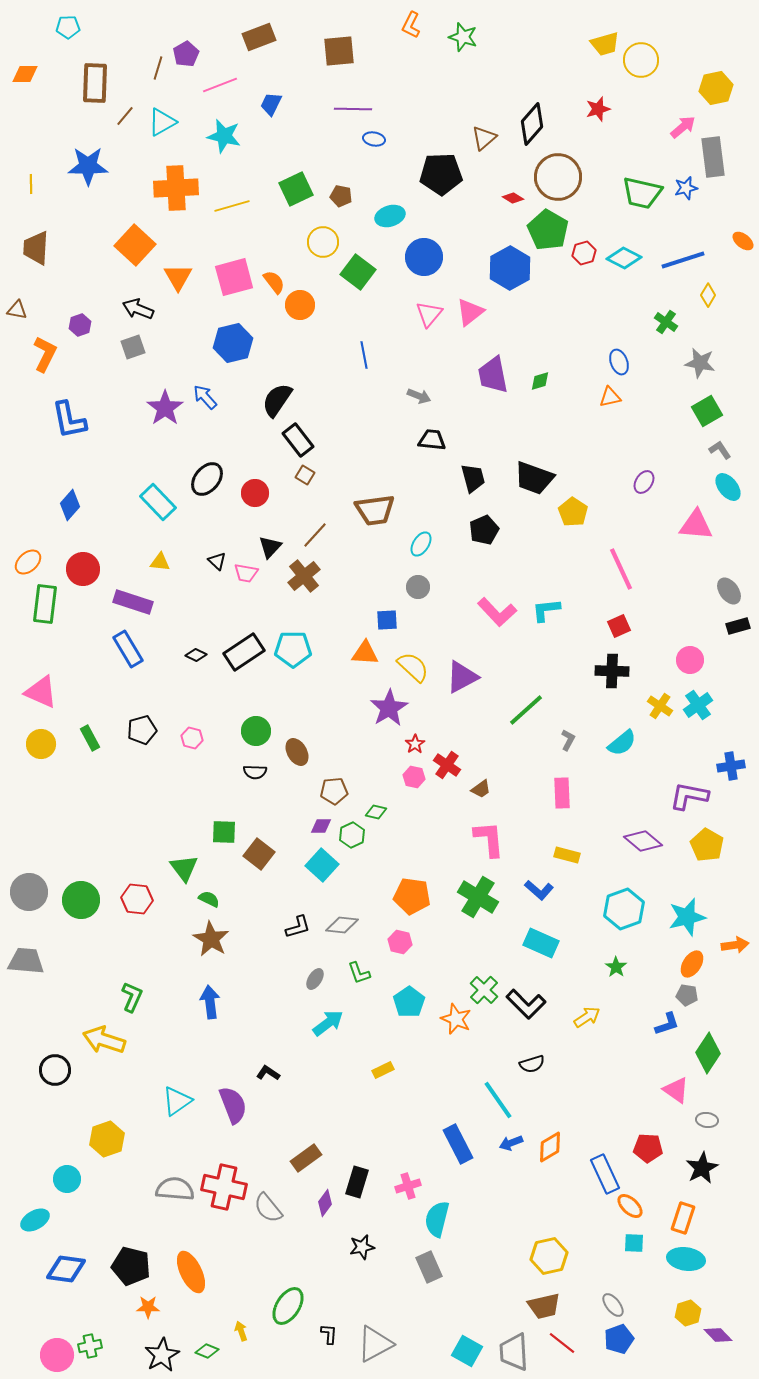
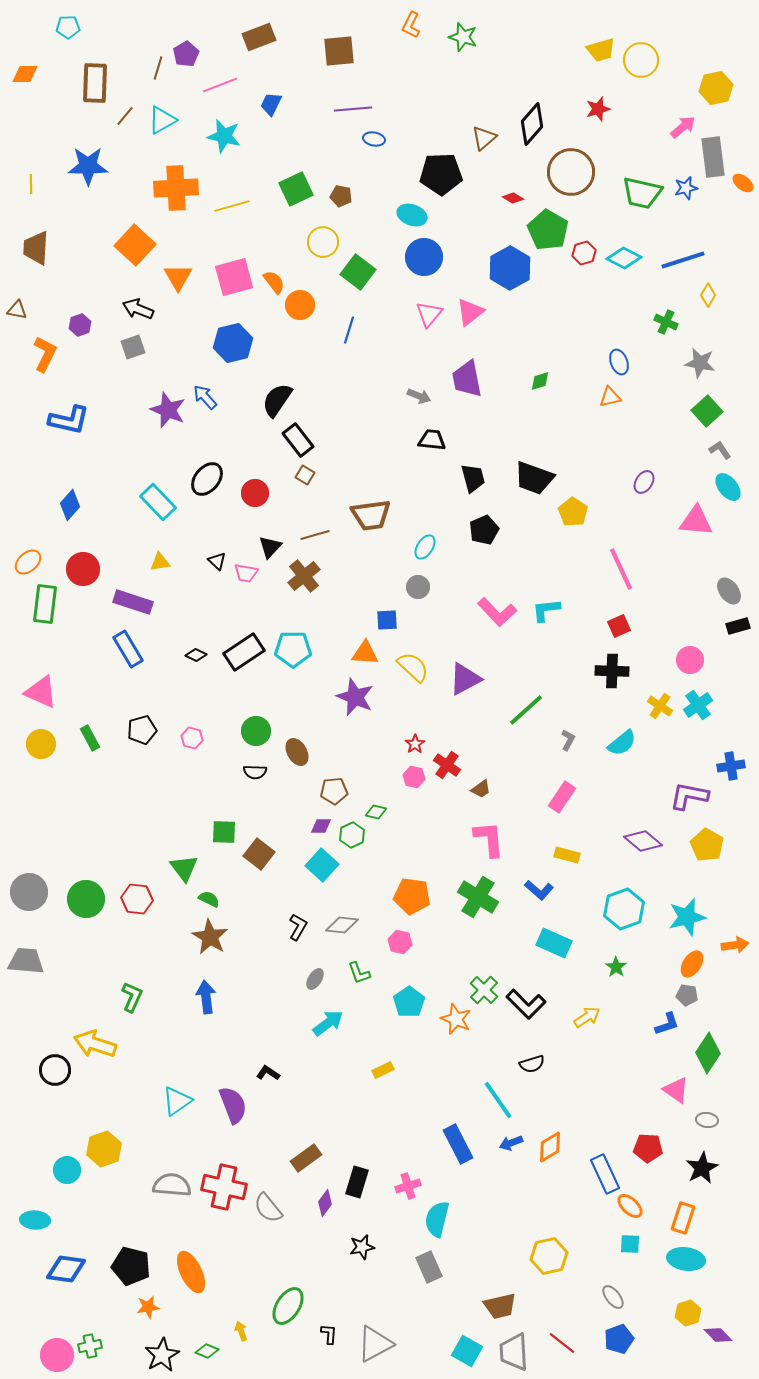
yellow trapezoid at (605, 44): moved 4 px left, 6 px down
purple line at (353, 109): rotated 6 degrees counterclockwise
cyan triangle at (162, 122): moved 2 px up
brown circle at (558, 177): moved 13 px right, 5 px up
cyan ellipse at (390, 216): moved 22 px right, 1 px up; rotated 36 degrees clockwise
orange ellipse at (743, 241): moved 58 px up
green cross at (666, 322): rotated 10 degrees counterclockwise
blue line at (364, 355): moved 15 px left, 25 px up; rotated 28 degrees clockwise
purple trapezoid at (493, 375): moved 26 px left, 4 px down
purple star at (165, 408): moved 3 px right, 2 px down; rotated 15 degrees counterclockwise
green square at (707, 411): rotated 12 degrees counterclockwise
blue L-shape at (69, 420): rotated 66 degrees counterclockwise
brown trapezoid at (375, 510): moved 4 px left, 5 px down
pink triangle at (696, 525): moved 4 px up
brown line at (315, 535): rotated 32 degrees clockwise
cyan ellipse at (421, 544): moved 4 px right, 3 px down
yellow triangle at (160, 562): rotated 15 degrees counterclockwise
purple triangle at (462, 677): moved 3 px right, 2 px down
purple star at (389, 708): moved 34 px left, 11 px up; rotated 18 degrees counterclockwise
pink rectangle at (562, 793): moved 4 px down; rotated 36 degrees clockwise
green circle at (81, 900): moved 5 px right, 1 px up
black L-shape at (298, 927): rotated 44 degrees counterclockwise
brown star at (211, 939): moved 1 px left, 2 px up
cyan rectangle at (541, 943): moved 13 px right
blue arrow at (210, 1002): moved 4 px left, 5 px up
yellow arrow at (104, 1040): moved 9 px left, 4 px down
yellow hexagon at (107, 1139): moved 3 px left, 10 px down
cyan circle at (67, 1179): moved 9 px up
gray semicircle at (175, 1189): moved 3 px left, 4 px up
cyan ellipse at (35, 1220): rotated 32 degrees clockwise
cyan square at (634, 1243): moved 4 px left, 1 px down
gray ellipse at (613, 1305): moved 8 px up
brown trapezoid at (544, 1306): moved 44 px left
orange star at (148, 1307): rotated 10 degrees counterclockwise
